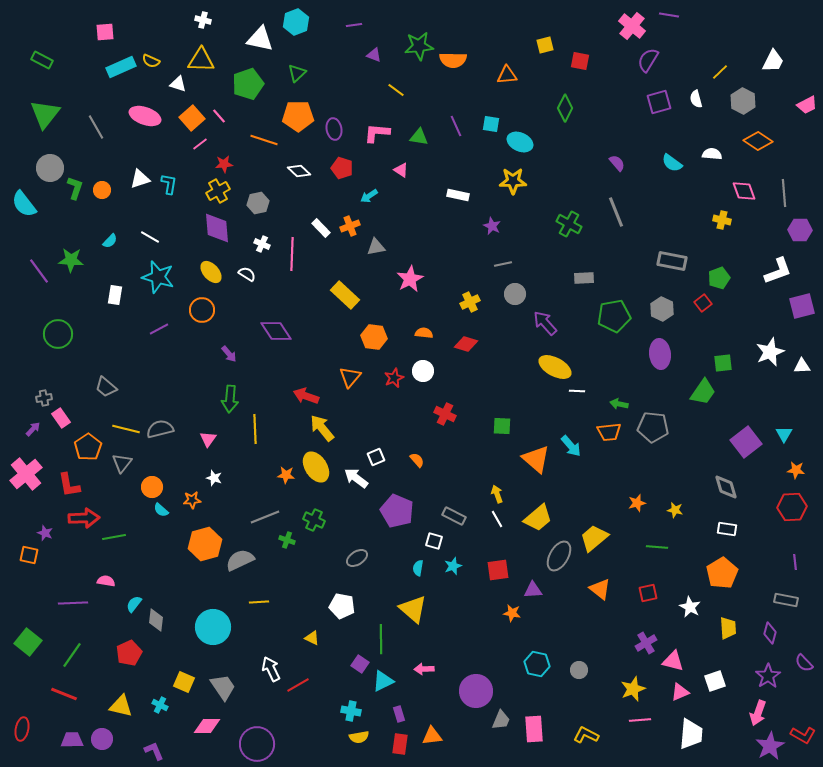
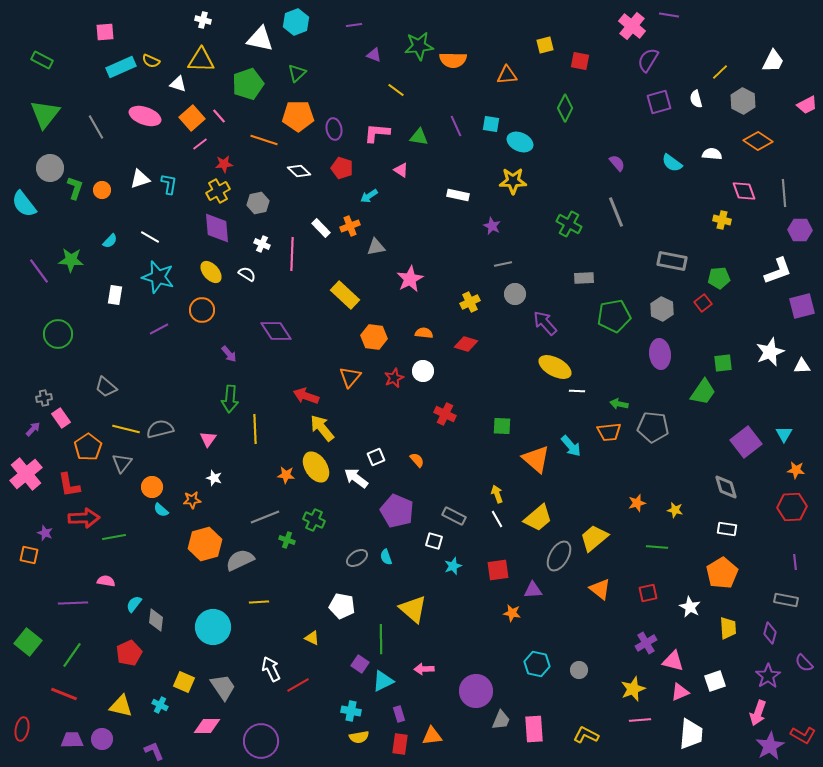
green pentagon at (719, 278): rotated 15 degrees clockwise
cyan semicircle at (418, 568): moved 32 px left, 11 px up; rotated 28 degrees counterclockwise
purple circle at (257, 744): moved 4 px right, 3 px up
